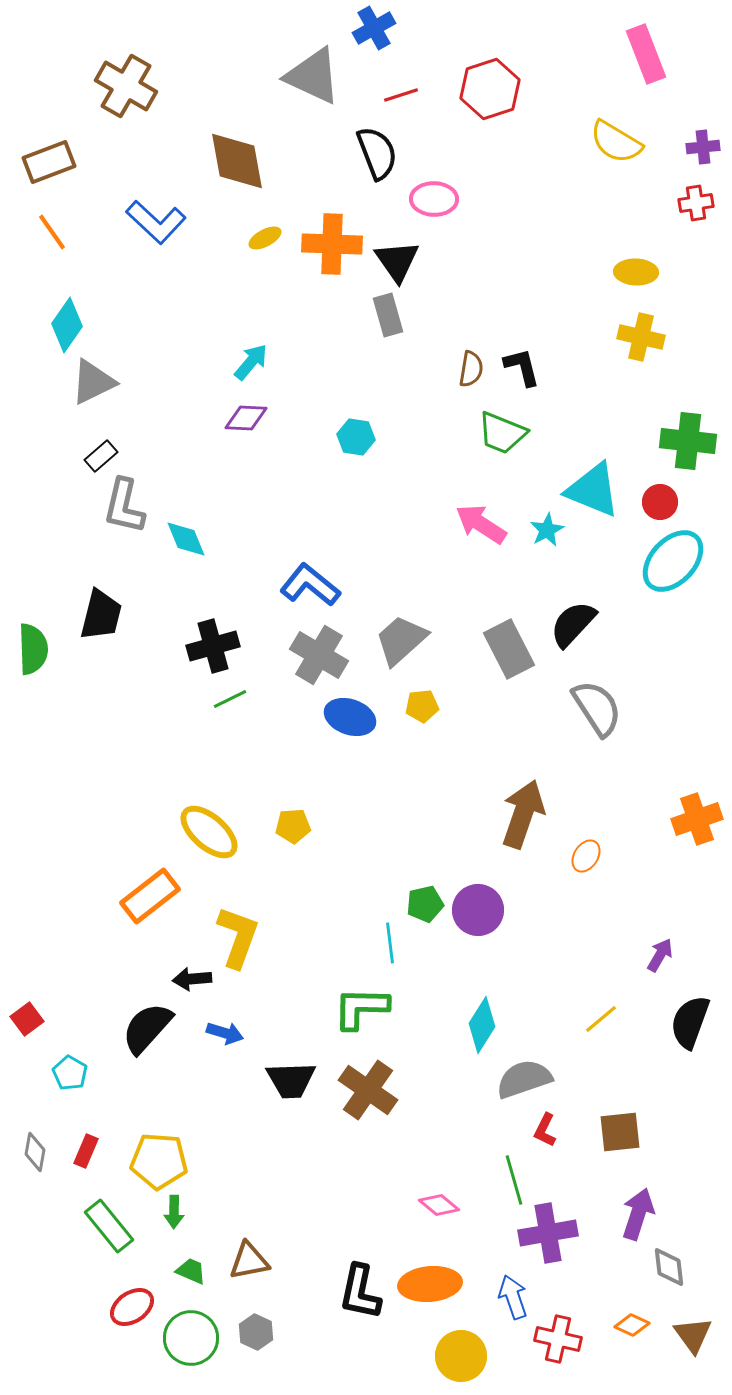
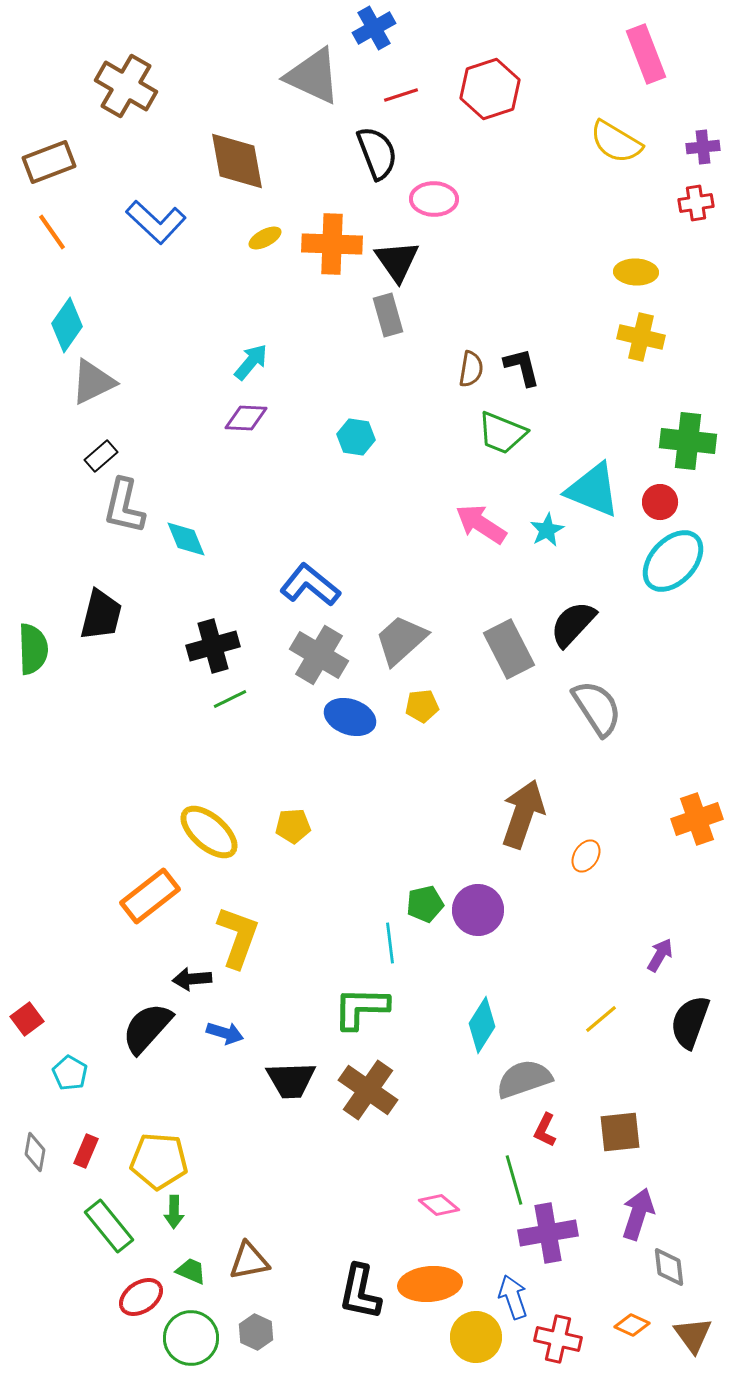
red ellipse at (132, 1307): moved 9 px right, 10 px up
yellow circle at (461, 1356): moved 15 px right, 19 px up
